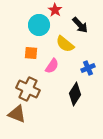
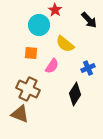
black arrow: moved 9 px right, 5 px up
brown triangle: moved 3 px right
